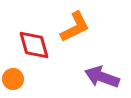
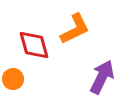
orange L-shape: moved 2 px down
purple arrow: rotated 96 degrees clockwise
